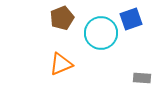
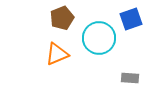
cyan circle: moved 2 px left, 5 px down
orange triangle: moved 4 px left, 10 px up
gray rectangle: moved 12 px left
